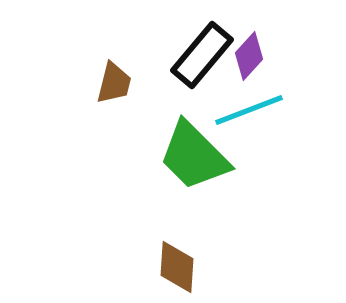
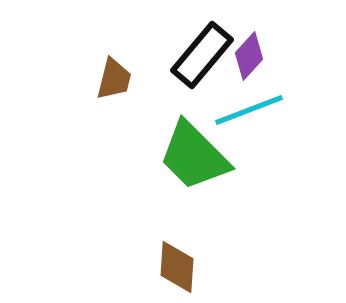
brown trapezoid: moved 4 px up
